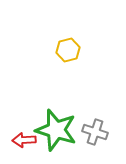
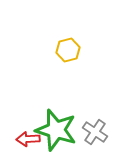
gray cross: rotated 15 degrees clockwise
red arrow: moved 4 px right, 1 px up
